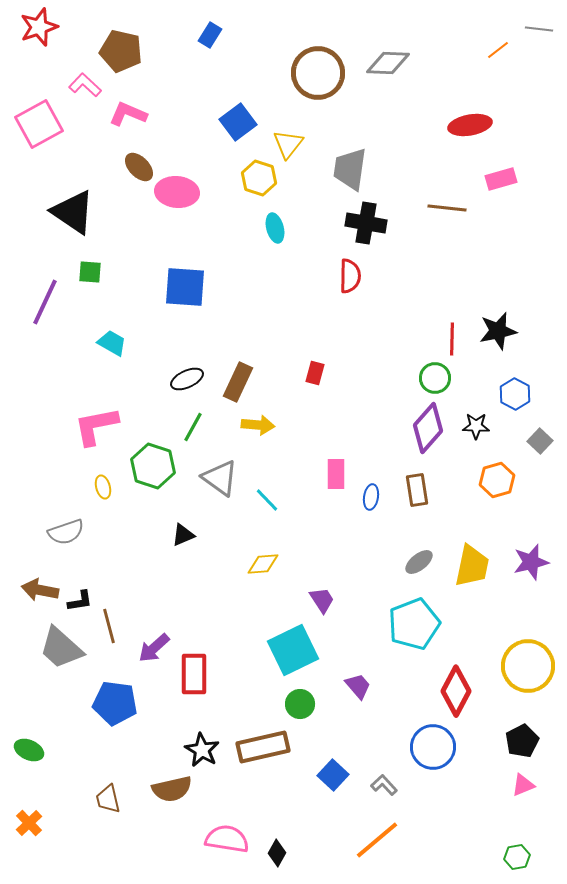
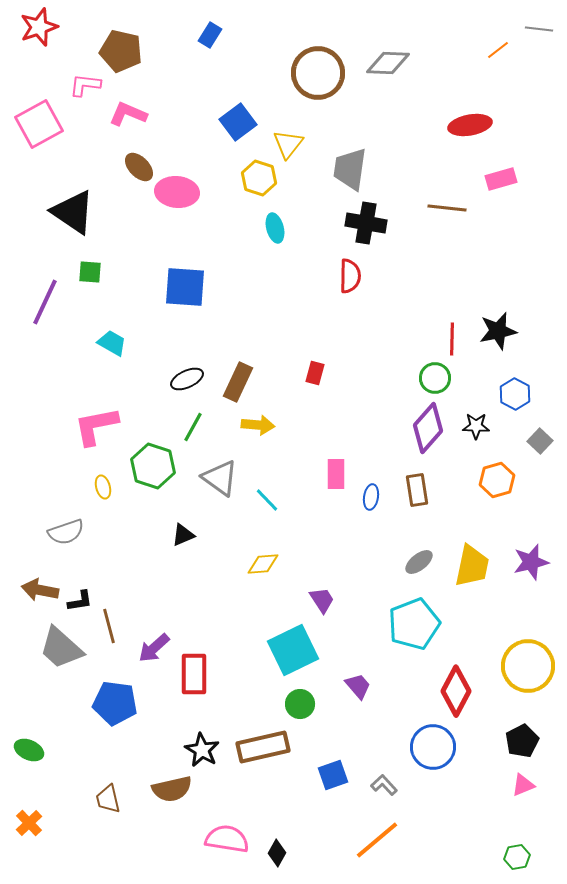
pink L-shape at (85, 85): rotated 36 degrees counterclockwise
blue square at (333, 775): rotated 28 degrees clockwise
